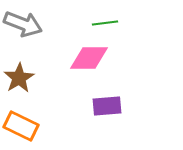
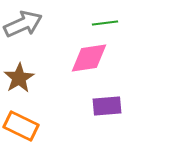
gray arrow: rotated 45 degrees counterclockwise
pink diamond: rotated 9 degrees counterclockwise
